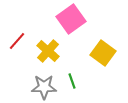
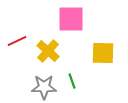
pink square: rotated 36 degrees clockwise
red line: rotated 24 degrees clockwise
yellow square: rotated 35 degrees counterclockwise
